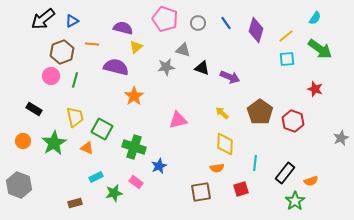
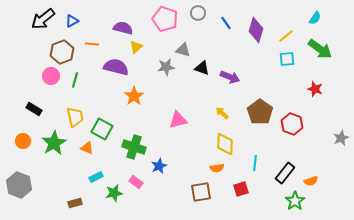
gray circle at (198, 23): moved 10 px up
red hexagon at (293, 121): moved 1 px left, 3 px down
